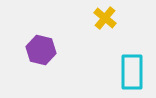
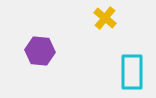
purple hexagon: moved 1 px left, 1 px down; rotated 8 degrees counterclockwise
